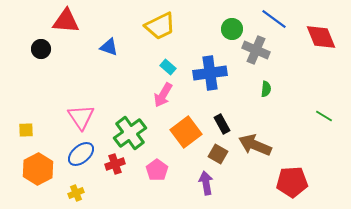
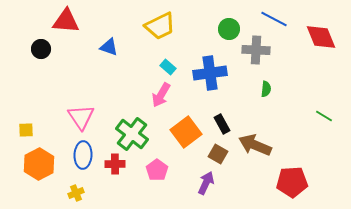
blue line: rotated 8 degrees counterclockwise
green circle: moved 3 px left
gray cross: rotated 20 degrees counterclockwise
pink arrow: moved 2 px left
green cross: moved 2 px right, 1 px down; rotated 16 degrees counterclockwise
blue ellipse: moved 2 px right, 1 px down; rotated 48 degrees counterclockwise
red cross: rotated 18 degrees clockwise
orange hexagon: moved 1 px right, 5 px up
purple arrow: rotated 35 degrees clockwise
